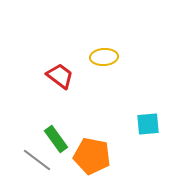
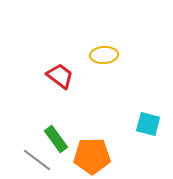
yellow ellipse: moved 2 px up
cyan square: rotated 20 degrees clockwise
orange pentagon: rotated 12 degrees counterclockwise
